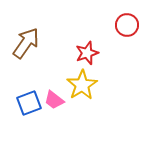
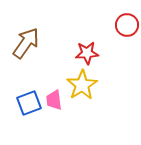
red star: rotated 15 degrees clockwise
pink trapezoid: rotated 45 degrees clockwise
